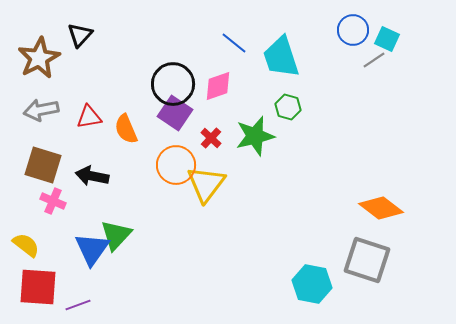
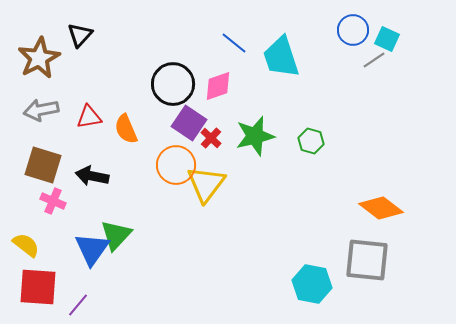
green hexagon: moved 23 px right, 34 px down
purple square: moved 14 px right, 10 px down
gray square: rotated 12 degrees counterclockwise
purple line: rotated 30 degrees counterclockwise
